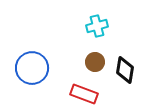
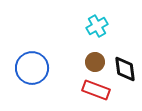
cyan cross: rotated 15 degrees counterclockwise
black diamond: moved 1 px up; rotated 16 degrees counterclockwise
red rectangle: moved 12 px right, 4 px up
